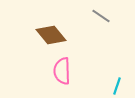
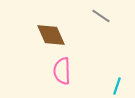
brown diamond: rotated 16 degrees clockwise
